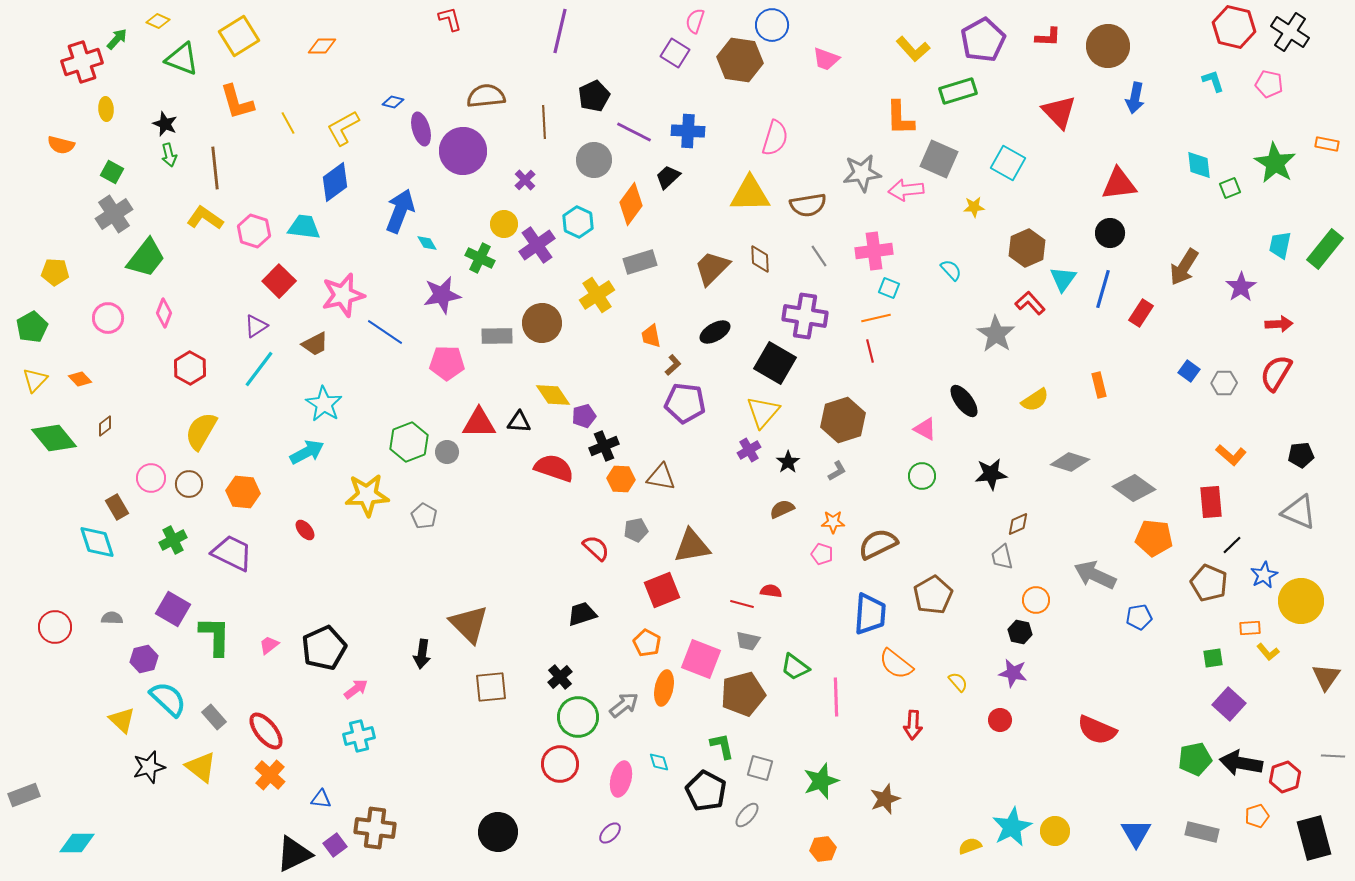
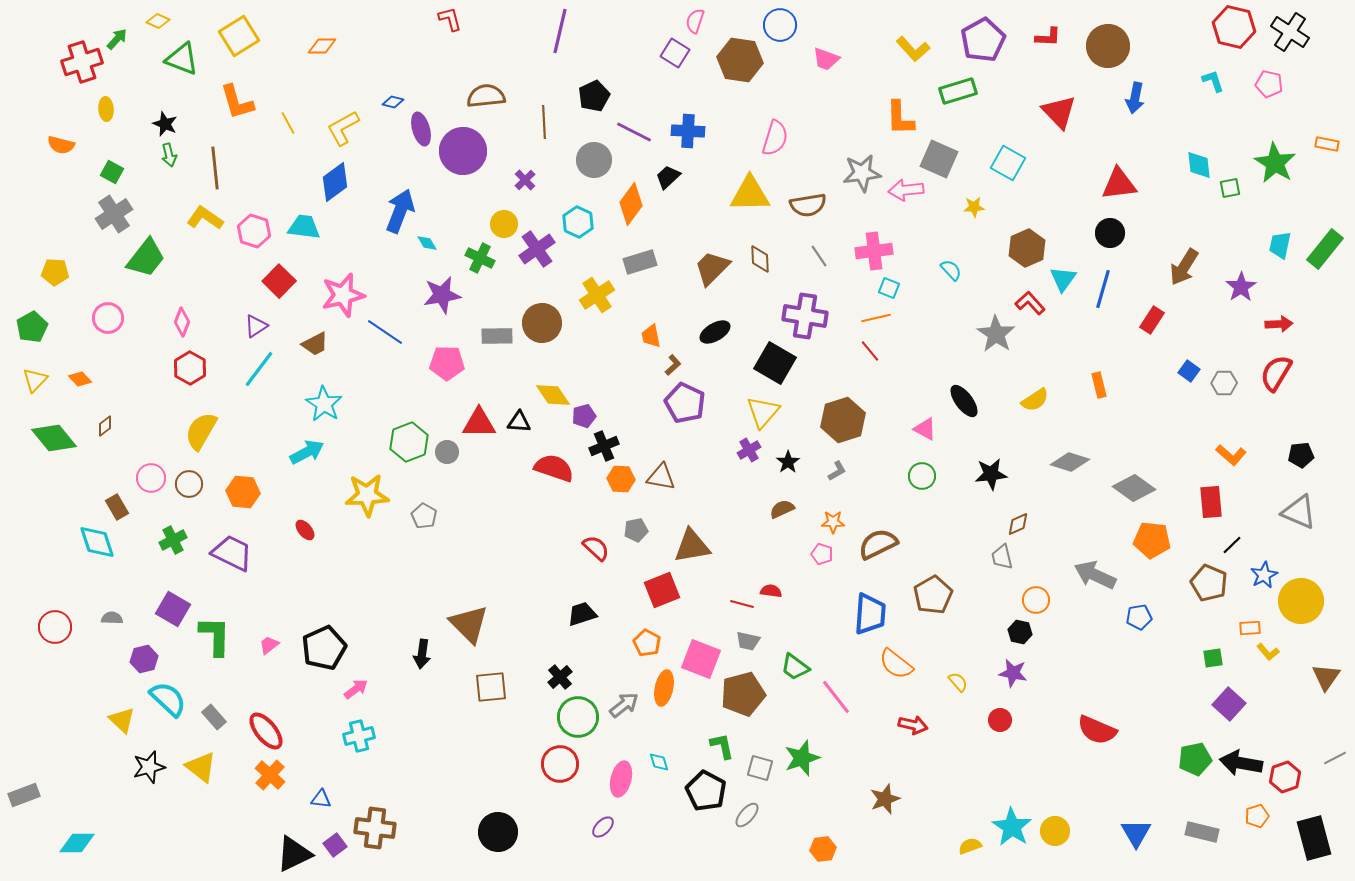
blue circle at (772, 25): moved 8 px right
green square at (1230, 188): rotated 10 degrees clockwise
purple cross at (537, 245): moved 4 px down
pink diamond at (164, 313): moved 18 px right, 9 px down
red rectangle at (1141, 313): moved 11 px right, 7 px down
red line at (870, 351): rotated 25 degrees counterclockwise
purple pentagon at (685, 403): rotated 18 degrees clockwise
orange pentagon at (1154, 538): moved 2 px left, 2 px down
pink line at (836, 697): rotated 36 degrees counterclockwise
red arrow at (913, 725): rotated 80 degrees counterclockwise
gray line at (1333, 756): moved 2 px right, 2 px down; rotated 30 degrees counterclockwise
green star at (821, 781): moved 19 px left, 23 px up
cyan star at (1012, 827): rotated 12 degrees counterclockwise
purple ellipse at (610, 833): moved 7 px left, 6 px up
